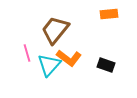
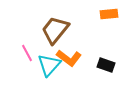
pink line: rotated 12 degrees counterclockwise
